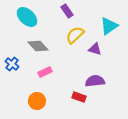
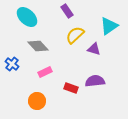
purple triangle: moved 1 px left
red rectangle: moved 8 px left, 9 px up
